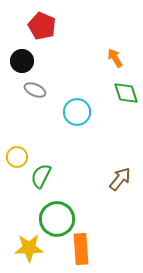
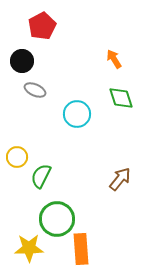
red pentagon: rotated 20 degrees clockwise
orange arrow: moved 1 px left, 1 px down
green diamond: moved 5 px left, 5 px down
cyan circle: moved 2 px down
